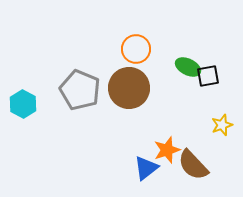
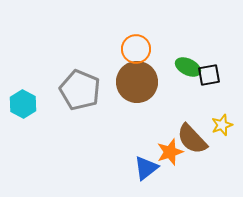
black square: moved 1 px right, 1 px up
brown circle: moved 8 px right, 6 px up
orange star: moved 3 px right, 2 px down
brown semicircle: moved 1 px left, 26 px up
